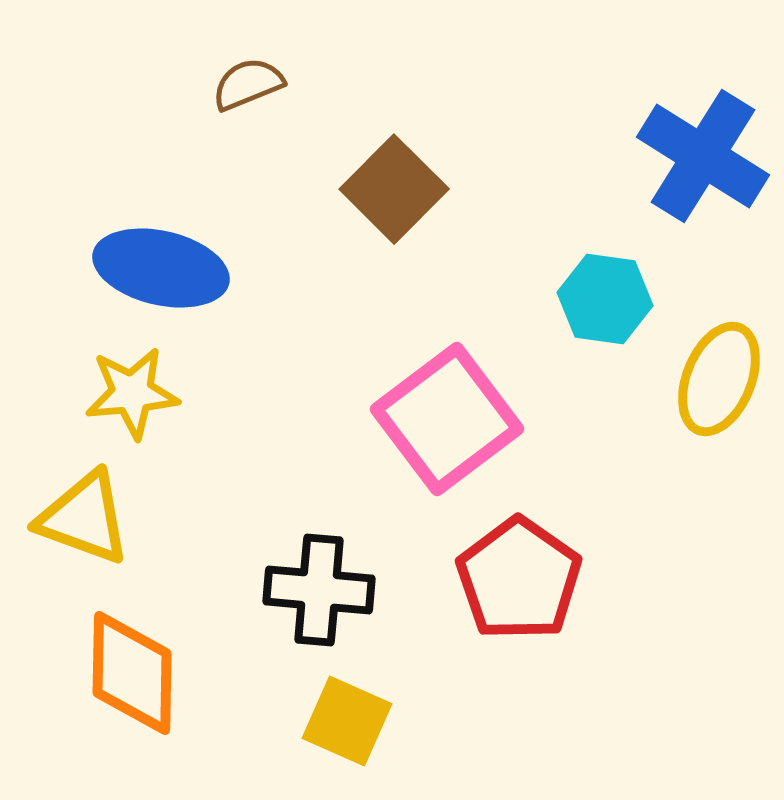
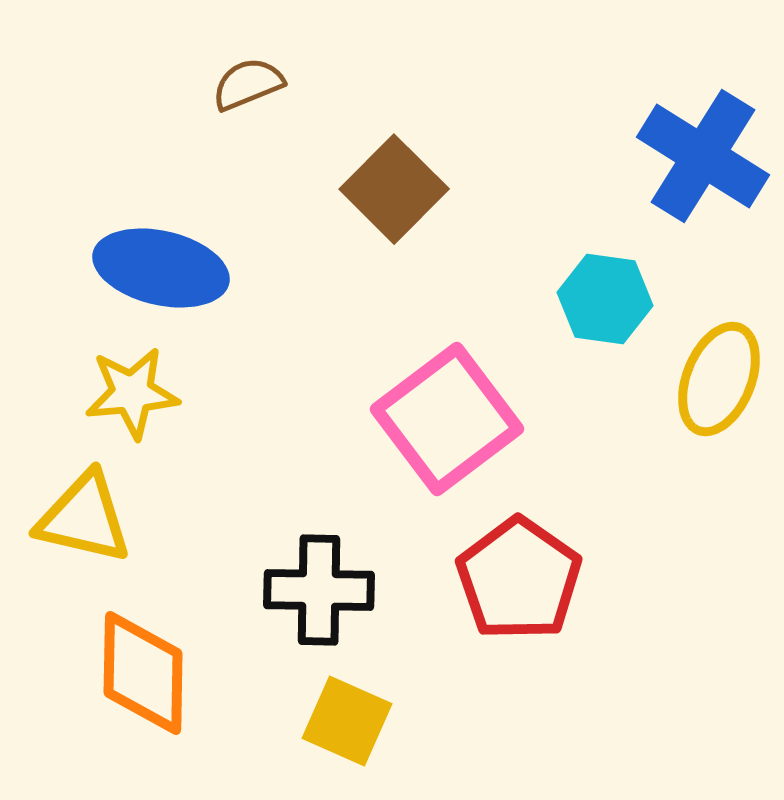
yellow triangle: rotated 7 degrees counterclockwise
black cross: rotated 4 degrees counterclockwise
orange diamond: moved 11 px right
